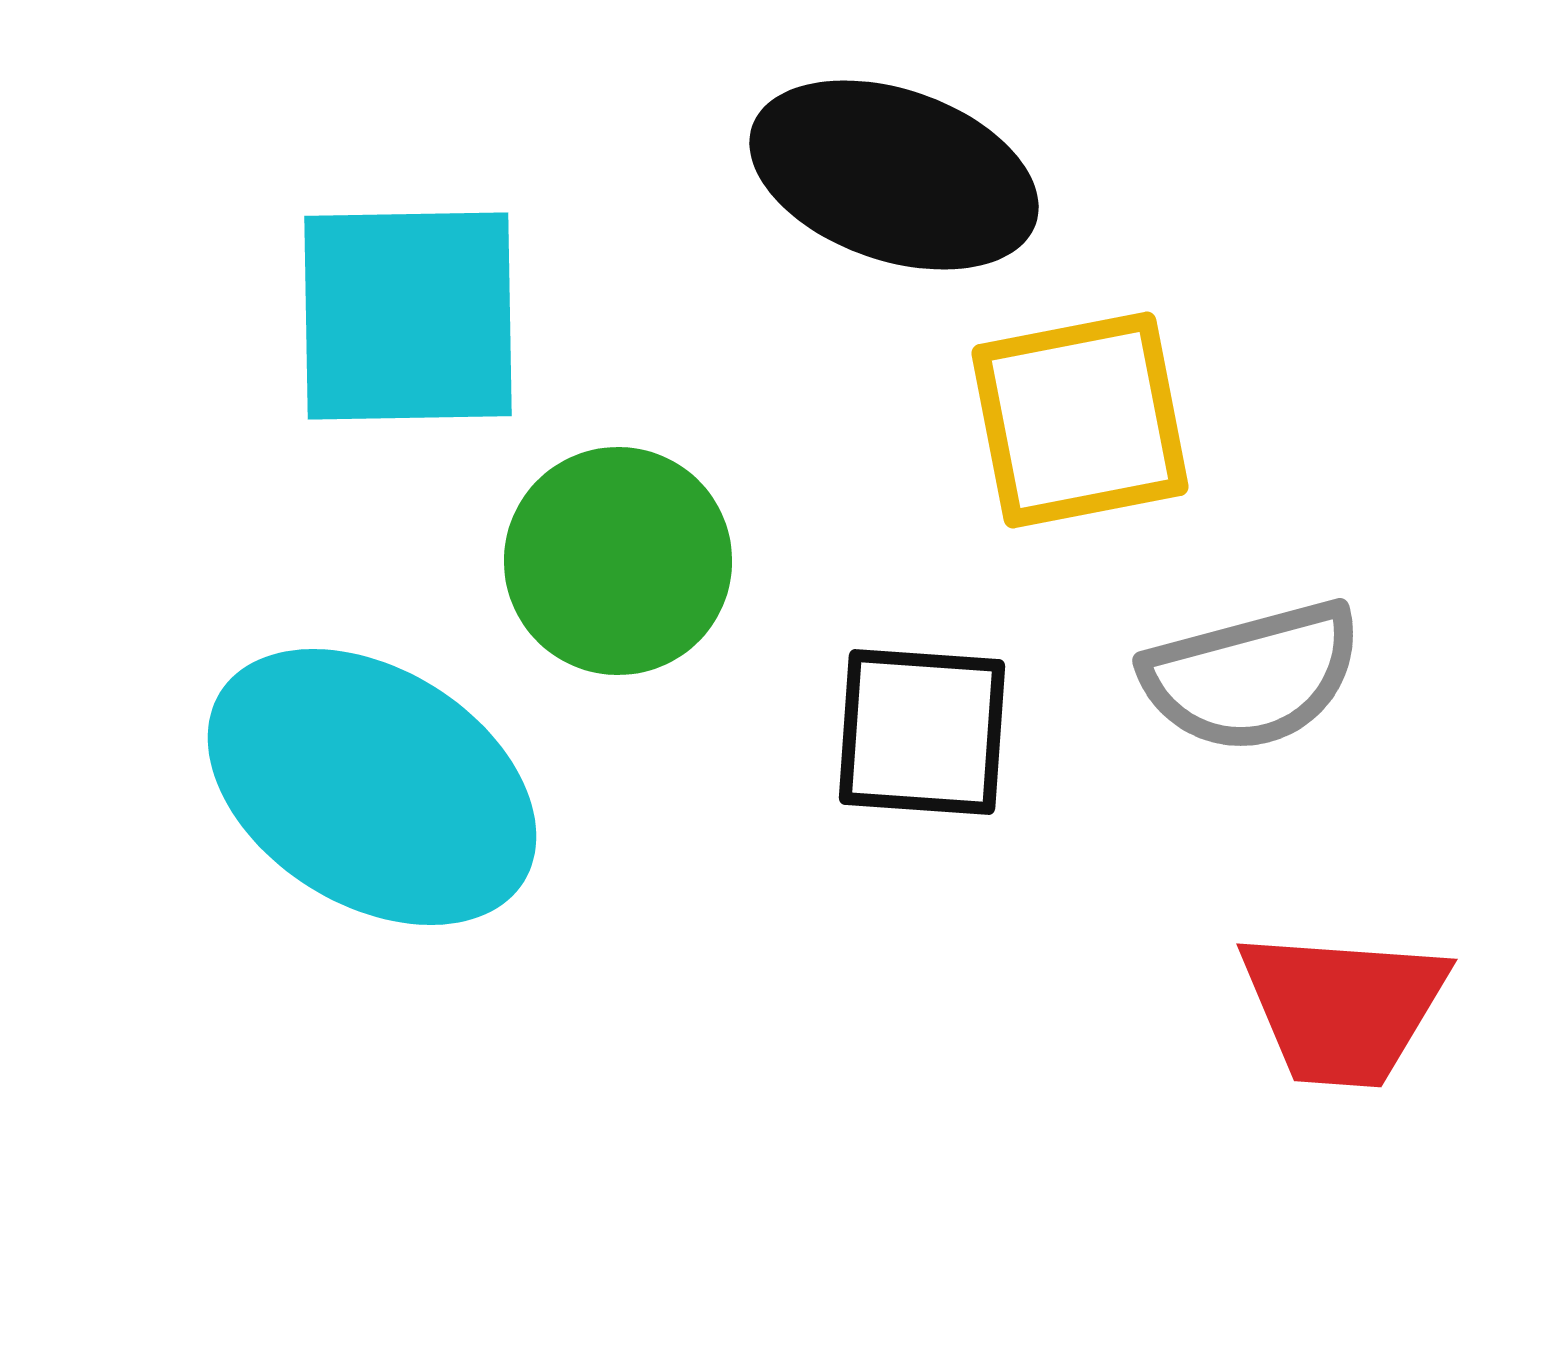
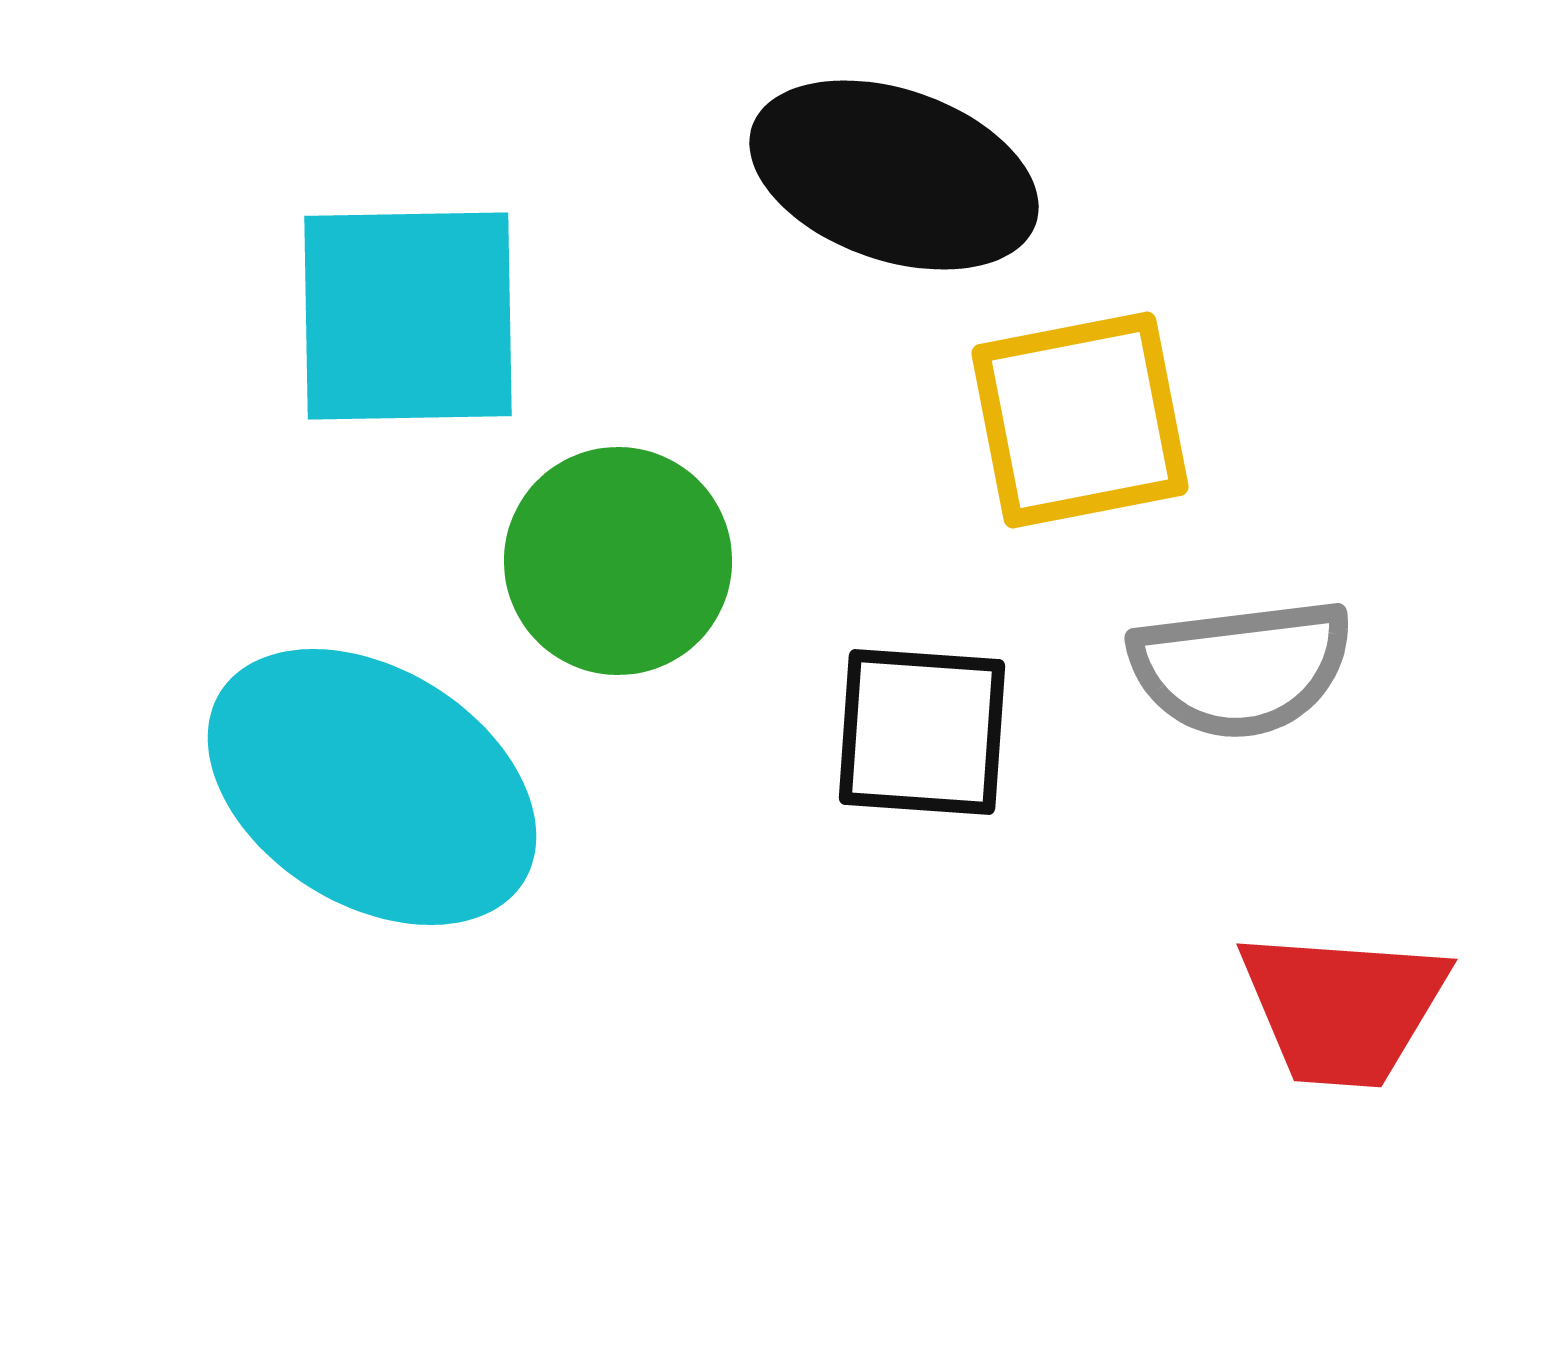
gray semicircle: moved 11 px left, 8 px up; rotated 8 degrees clockwise
